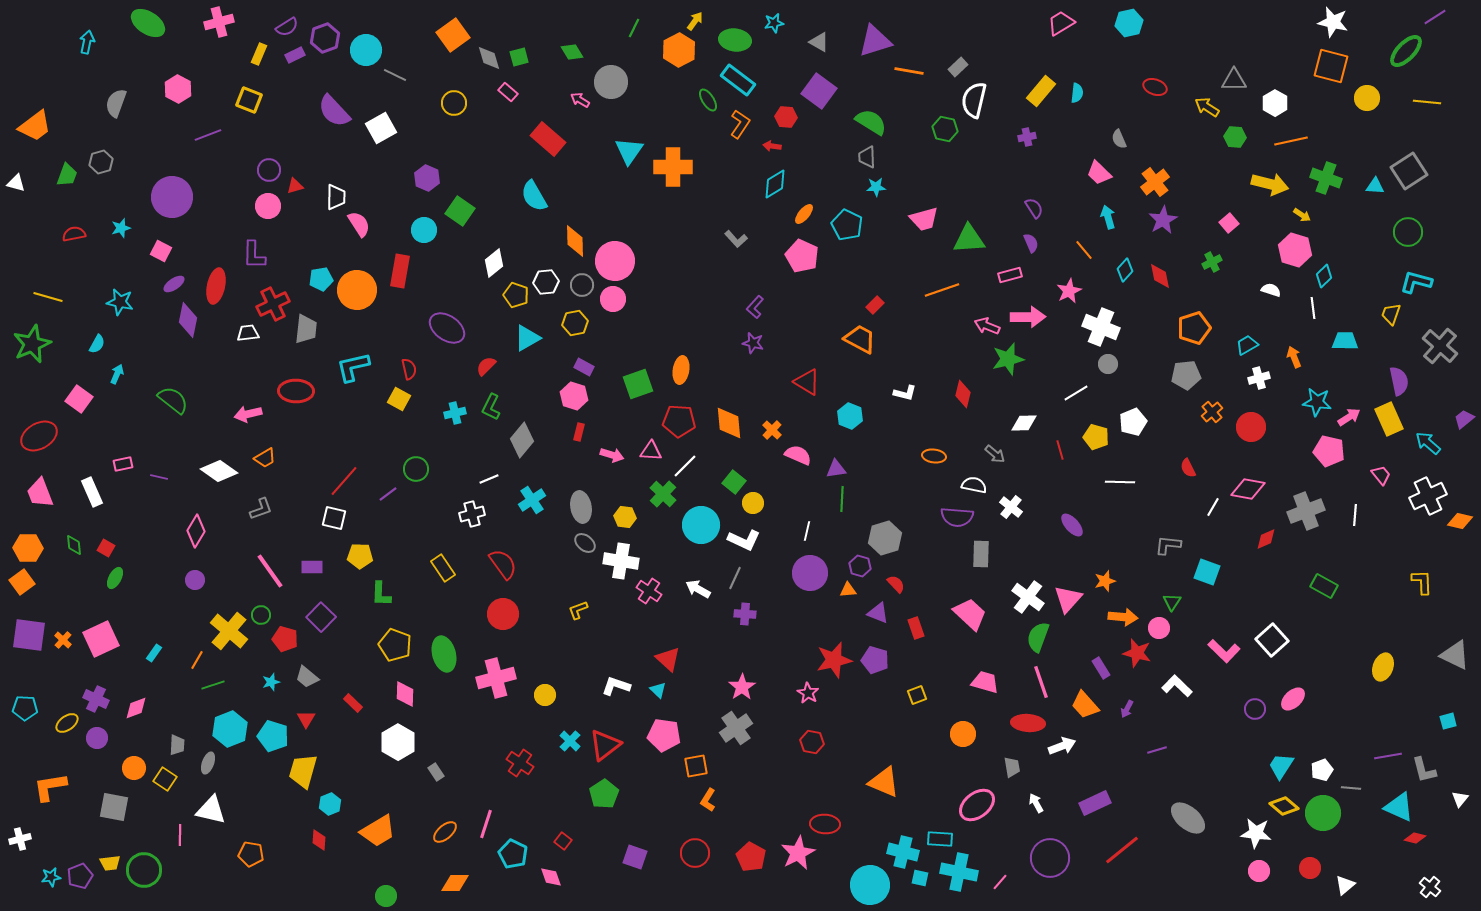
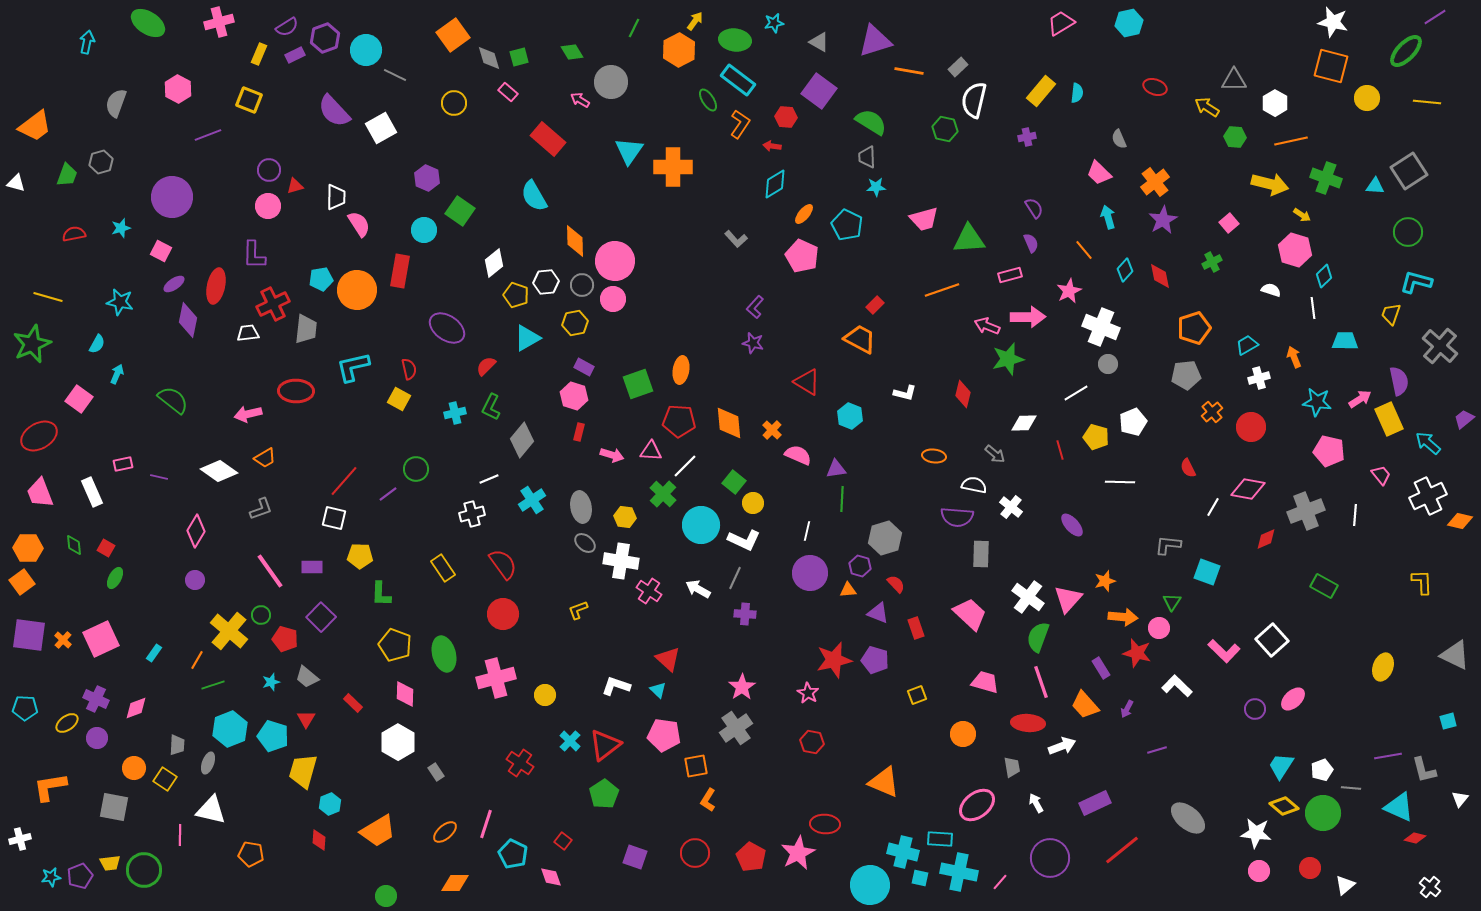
pink arrow at (1349, 417): moved 11 px right, 18 px up
